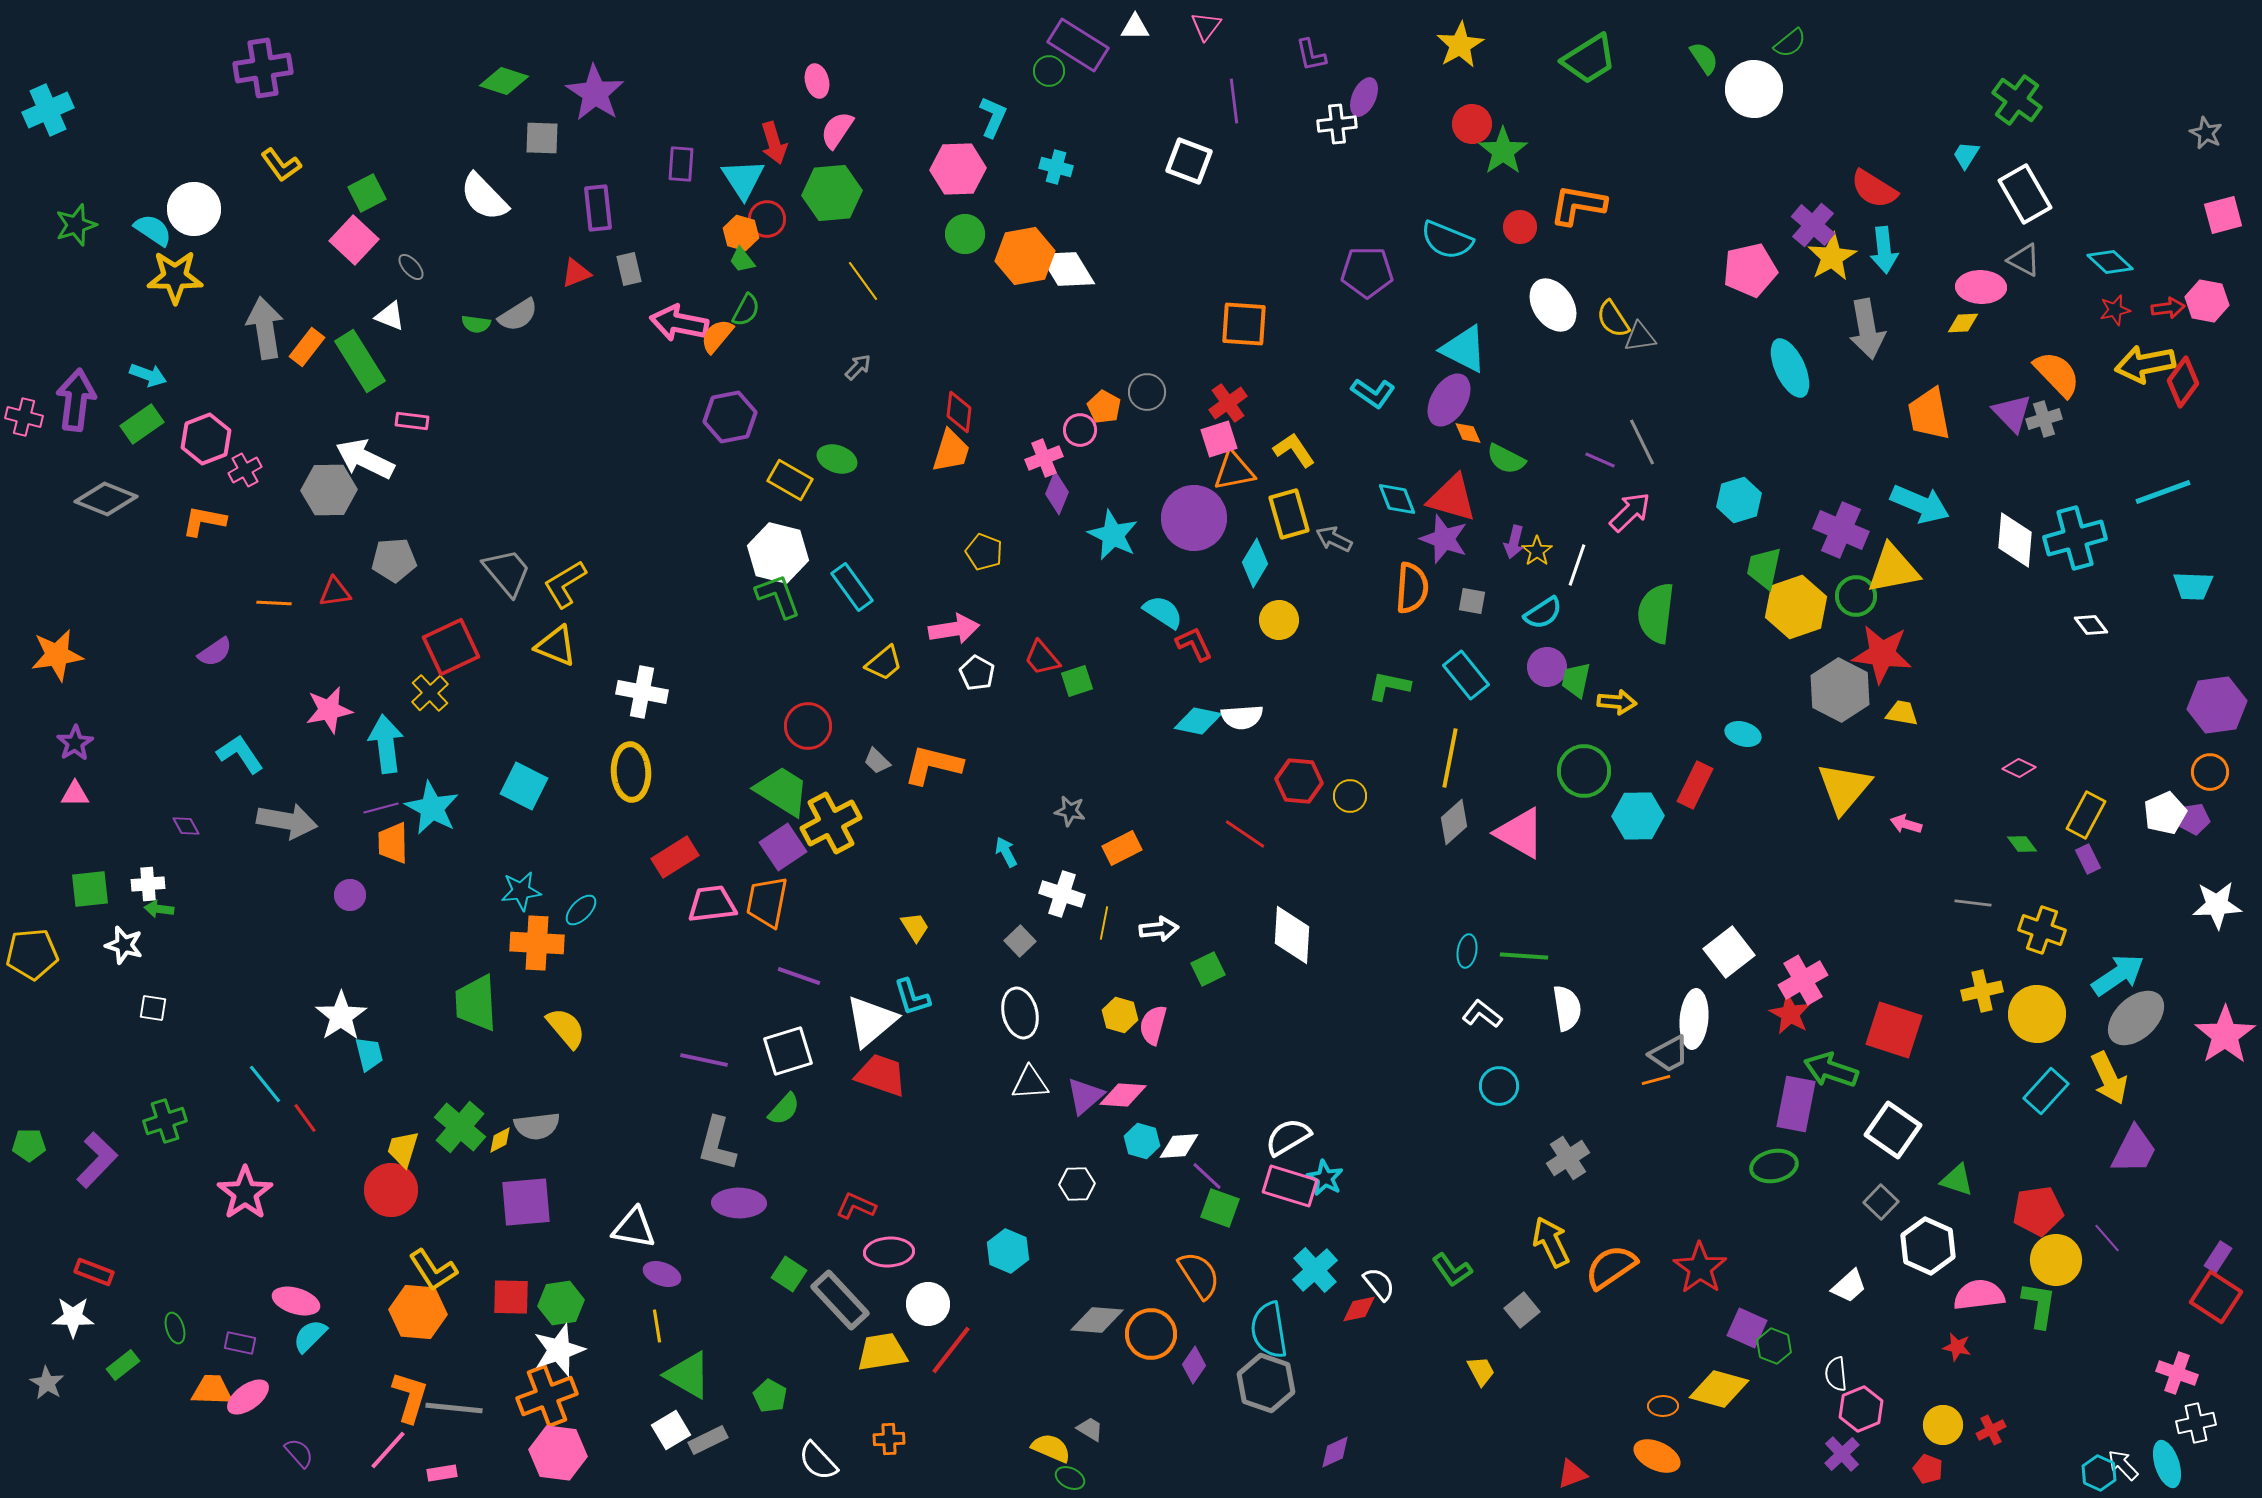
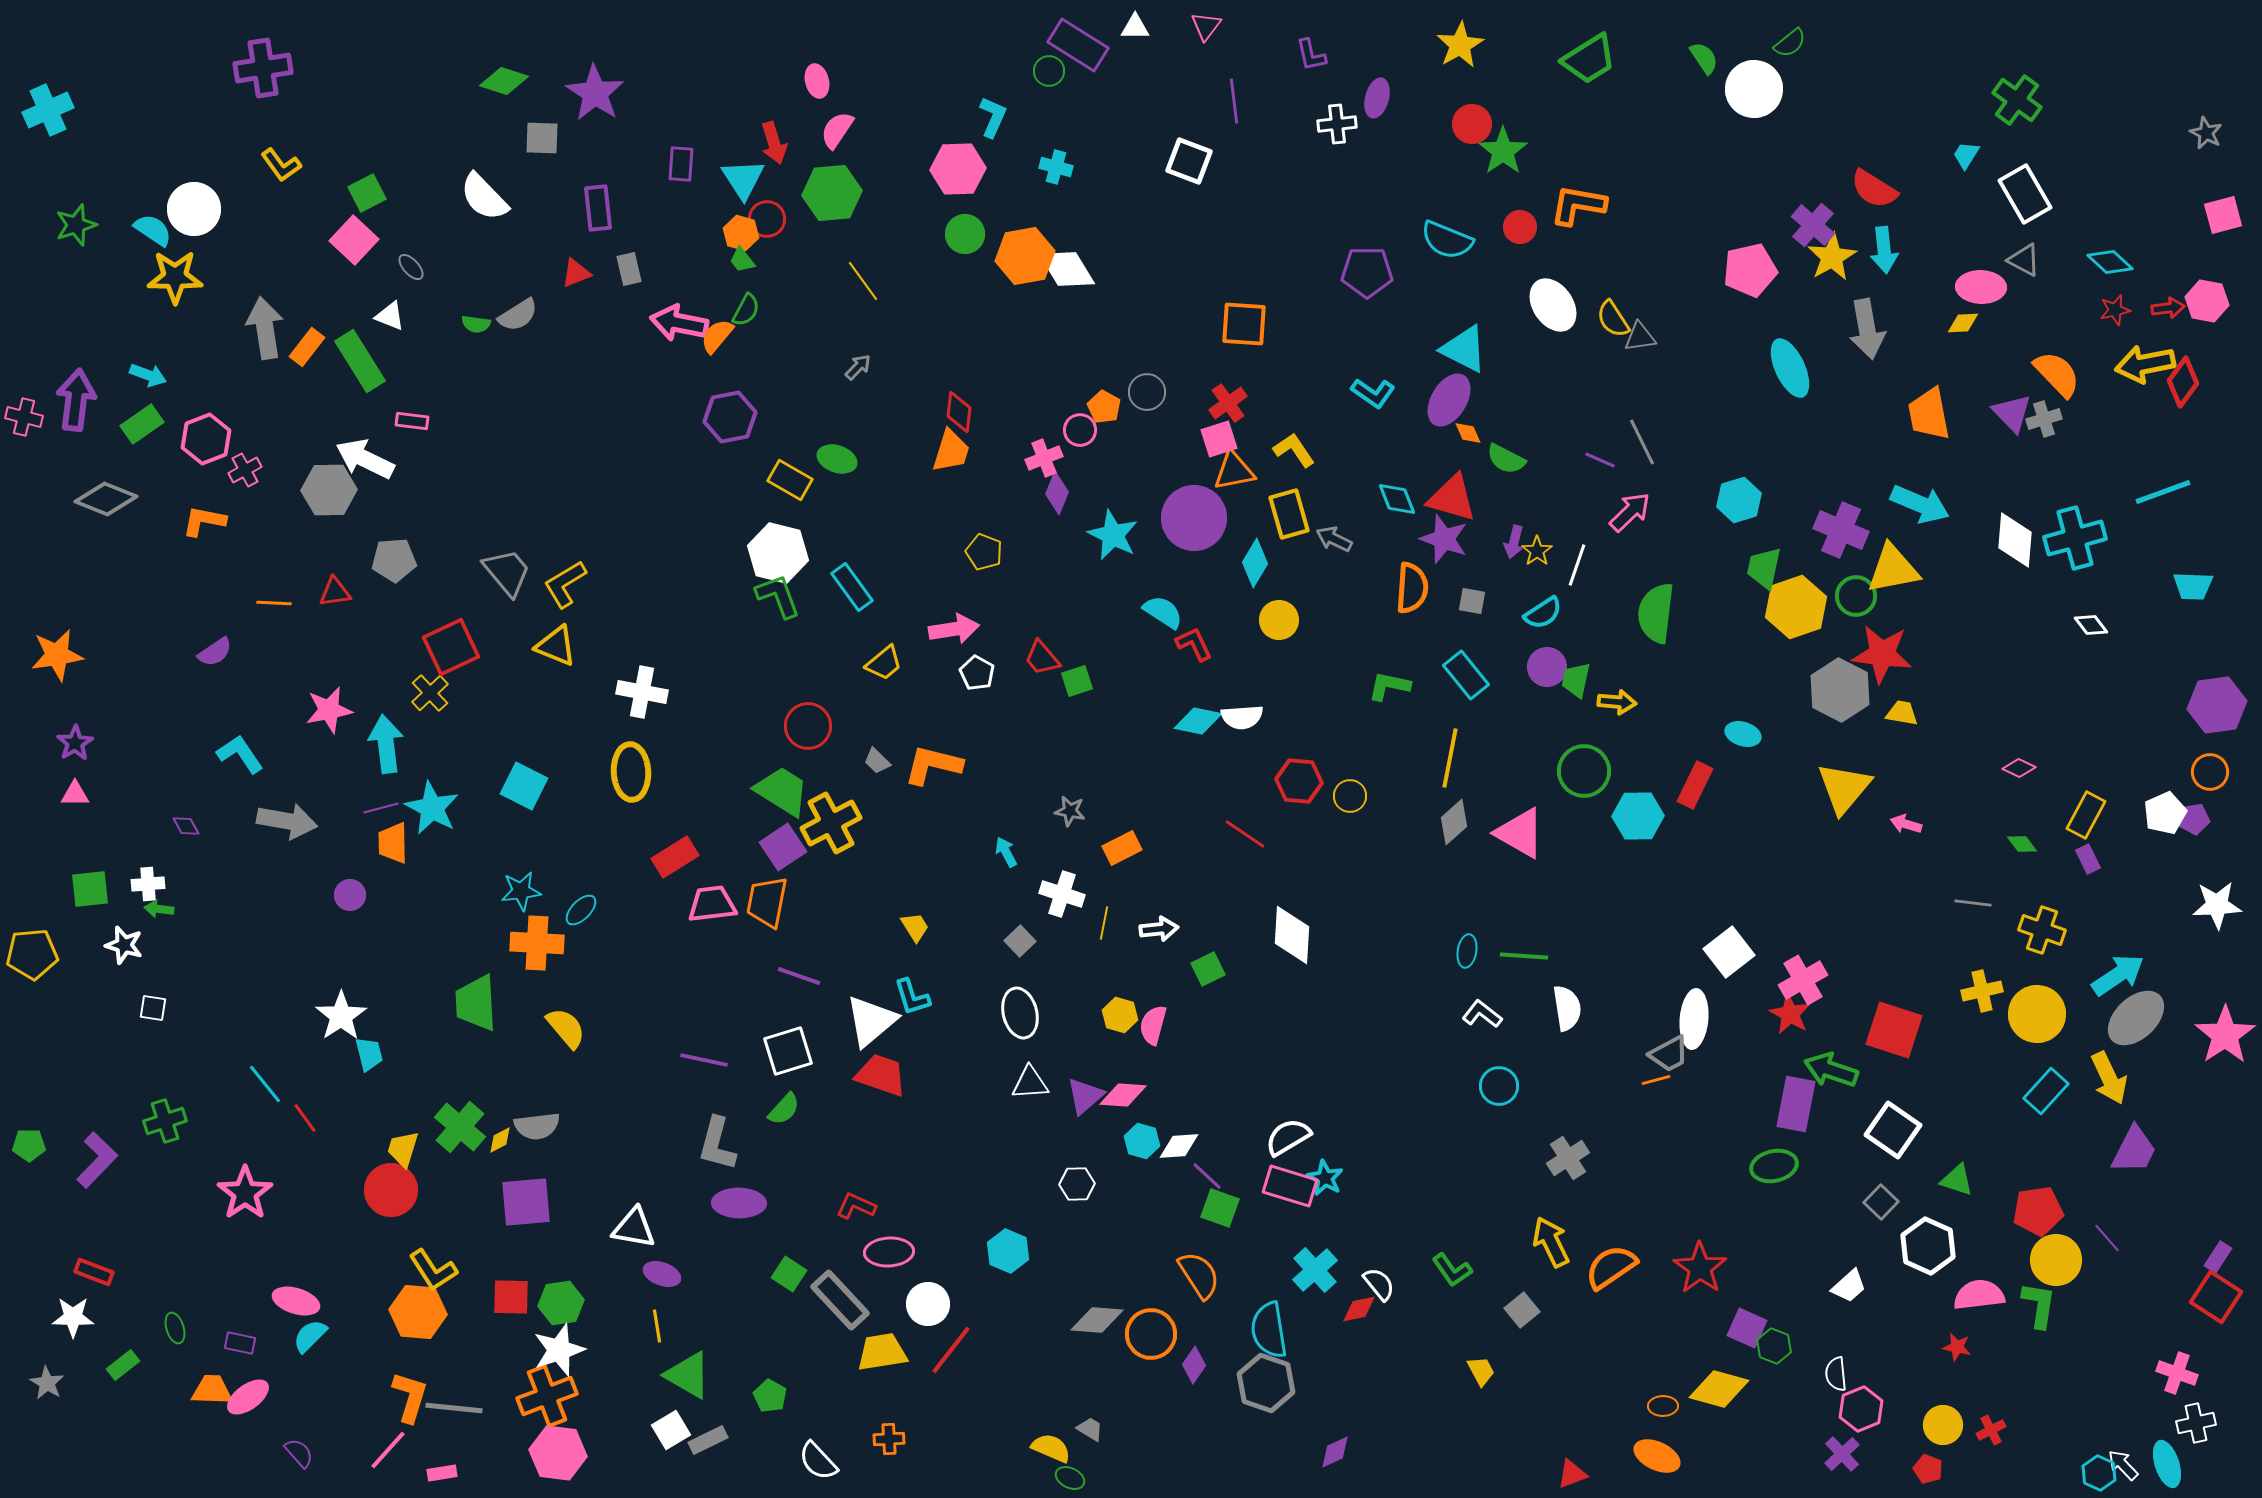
purple ellipse at (1364, 97): moved 13 px right, 1 px down; rotated 9 degrees counterclockwise
